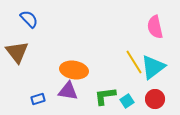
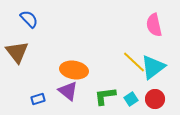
pink semicircle: moved 1 px left, 2 px up
yellow line: rotated 15 degrees counterclockwise
purple triangle: rotated 30 degrees clockwise
cyan square: moved 4 px right, 2 px up
